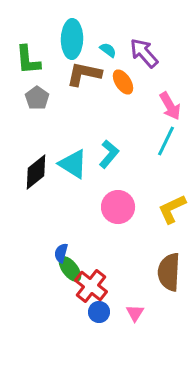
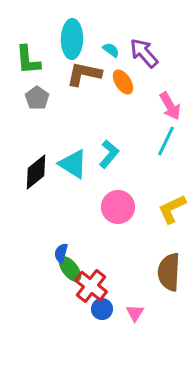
cyan semicircle: moved 3 px right
blue circle: moved 3 px right, 3 px up
